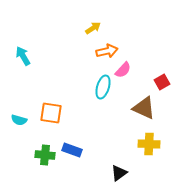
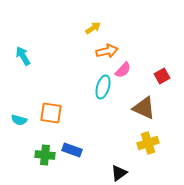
red square: moved 6 px up
yellow cross: moved 1 px left, 1 px up; rotated 20 degrees counterclockwise
